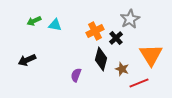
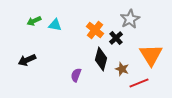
orange cross: moved 1 px up; rotated 24 degrees counterclockwise
